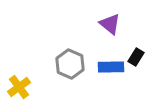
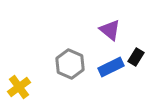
purple triangle: moved 6 px down
blue rectangle: rotated 25 degrees counterclockwise
